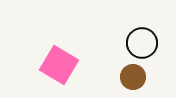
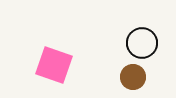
pink square: moved 5 px left; rotated 12 degrees counterclockwise
